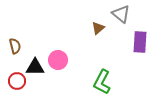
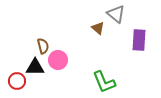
gray triangle: moved 5 px left
brown triangle: rotated 40 degrees counterclockwise
purple rectangle: moved 1 px left, 2 px up
brown semicircle: moved 28 px right
green L-shape: moved 2 px right; rotated 50 degrees counterclockwise
